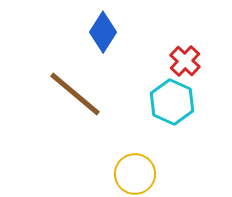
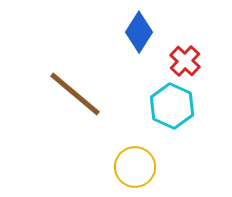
blue diamond: moved 36 px right
cyan hexagon: moved 4 px down
yellow circle: moved 7 px up
